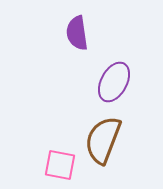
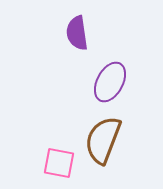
purple ellipse: moved 4 px left
pink square: moved 1 px left, 2 px up
